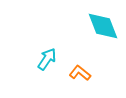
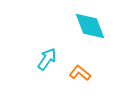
cyan diamond: moved 13 px left
